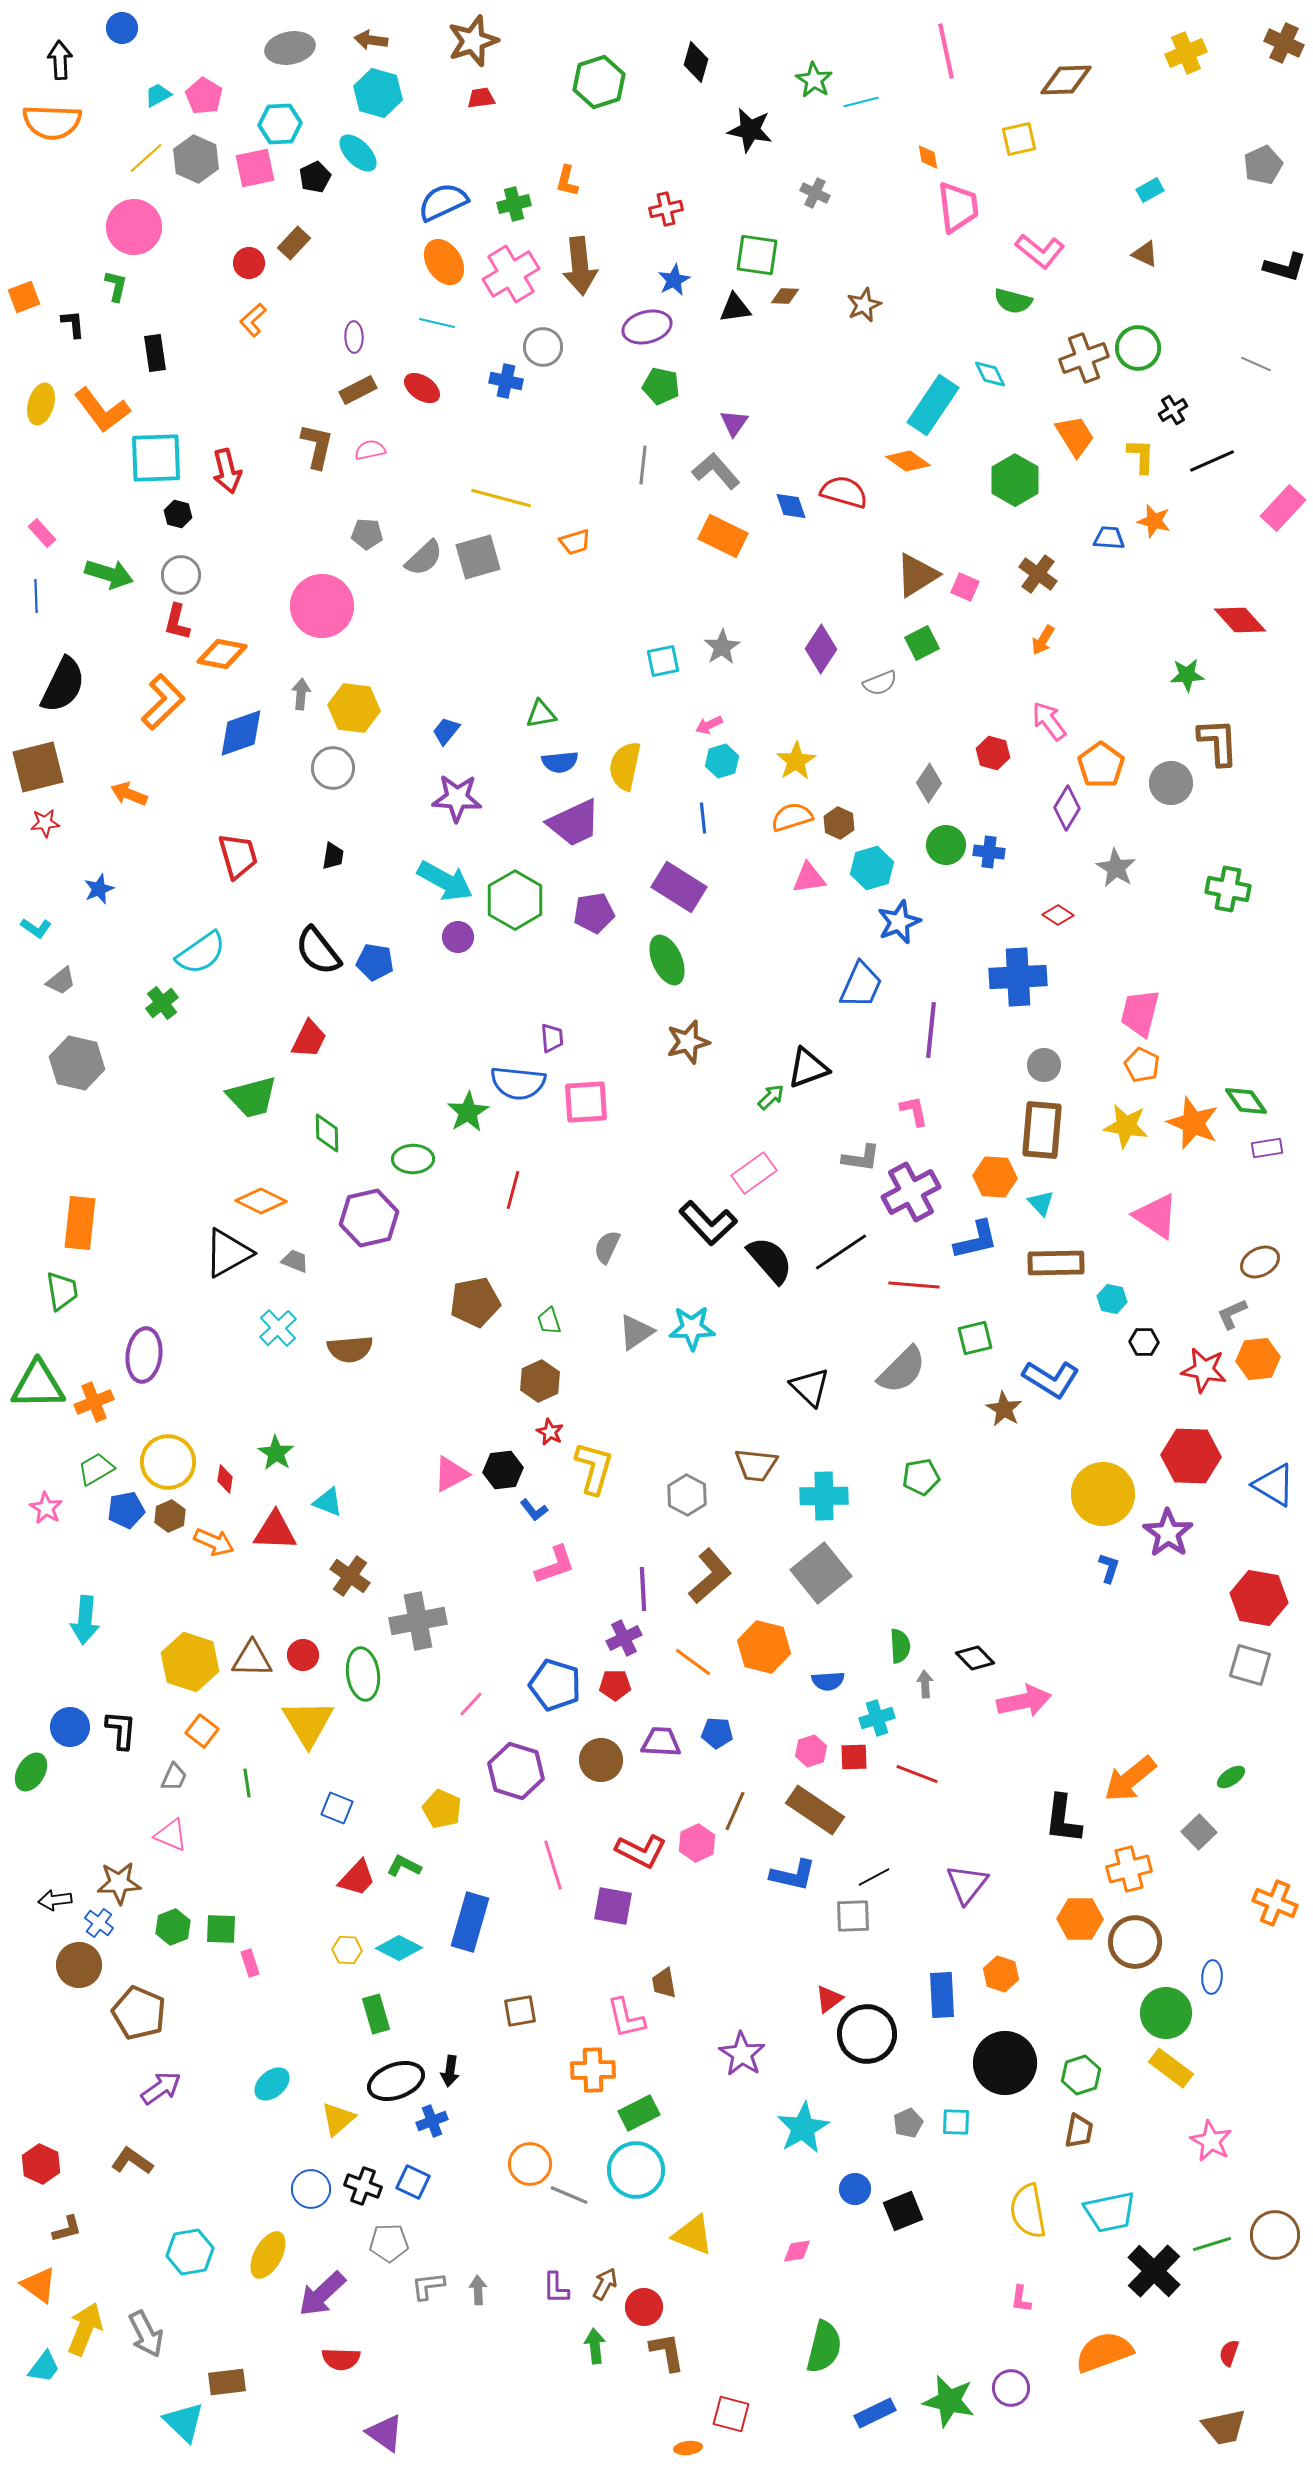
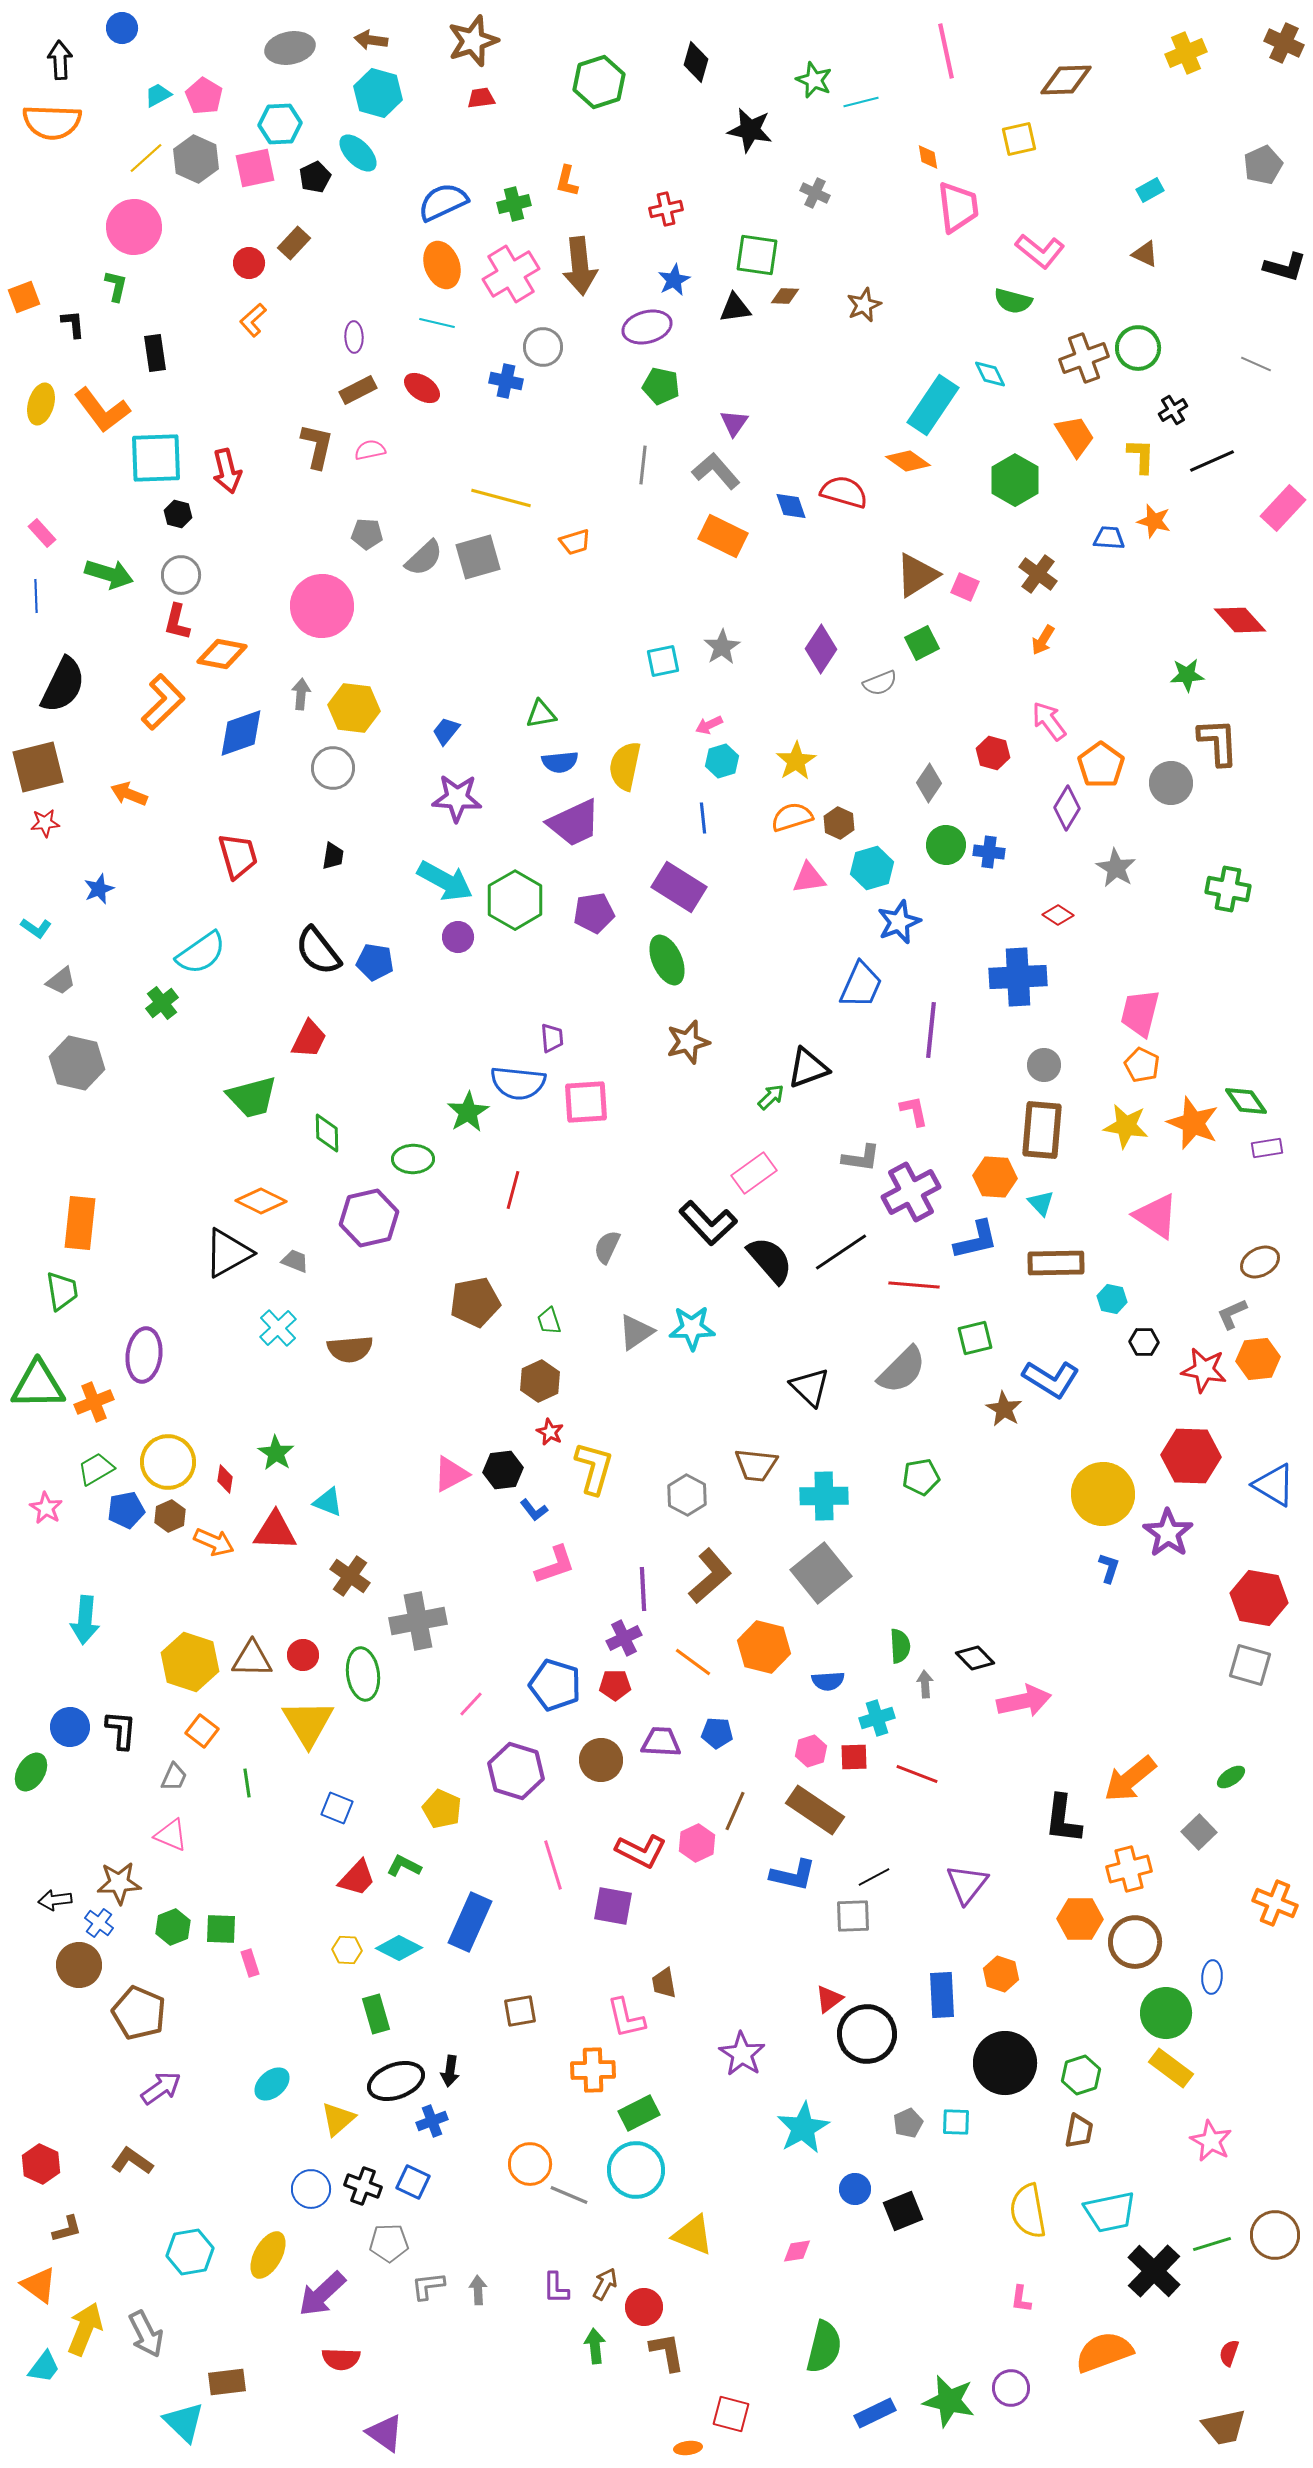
green star at (814, 80): rotated 9 degrees counterclockwise
orange ellipse at (444, 262): moved 2 px left, 3 px down; rotated 12 degrees clockwise
blue rectangle at (470, 1922): rotated 8 degrees clockwise
